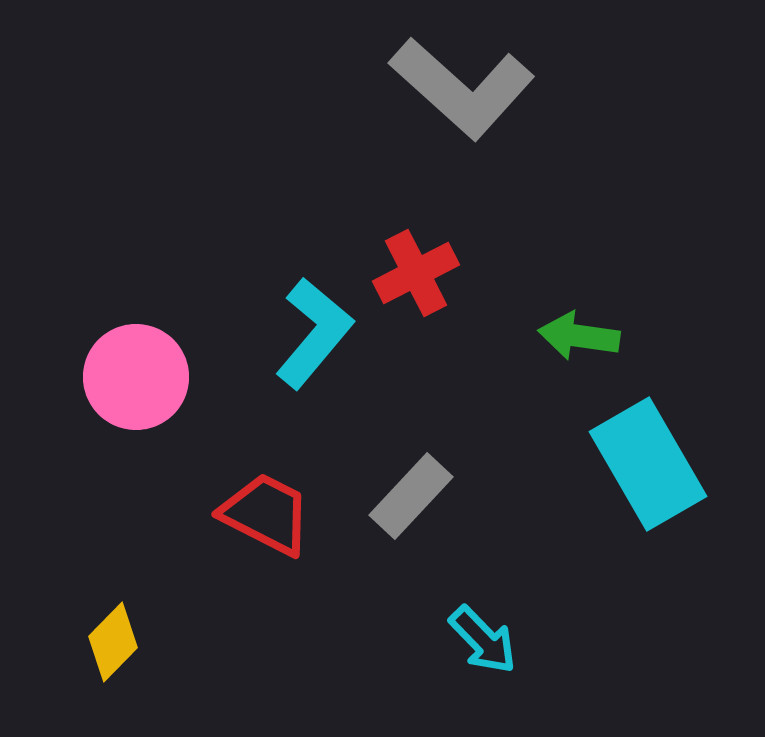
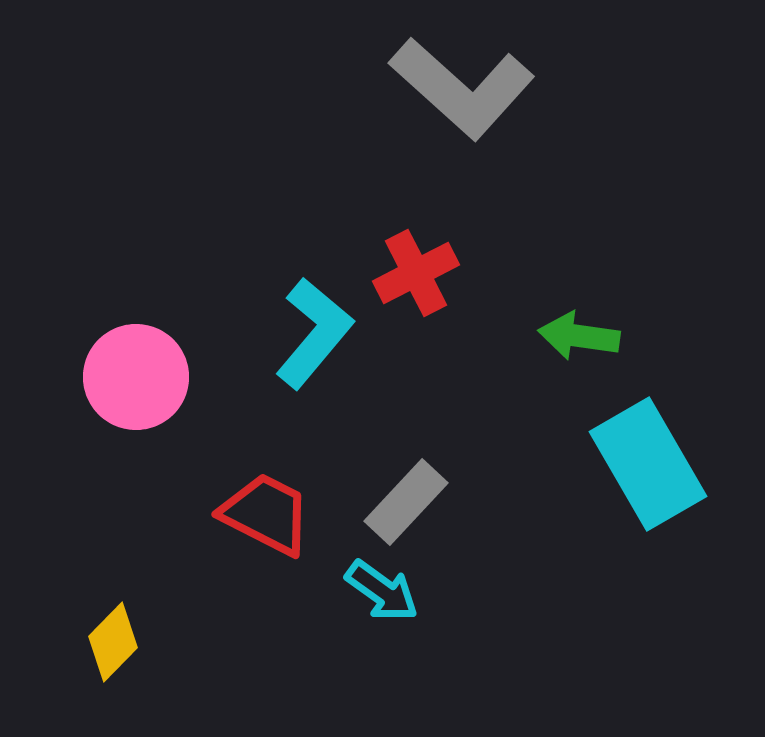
gray rectangle: moved 5 px left, 6 px down
cyan arrow: moved 101 px left, 49 px up; rotated 10 degrees counterclockwise
